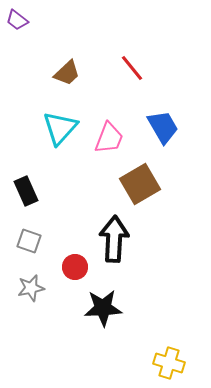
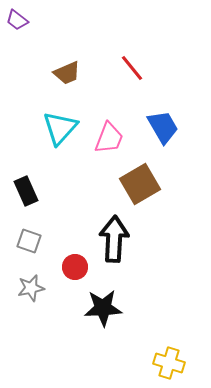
brown trapezoid: rotated 20 degrees clockwise
